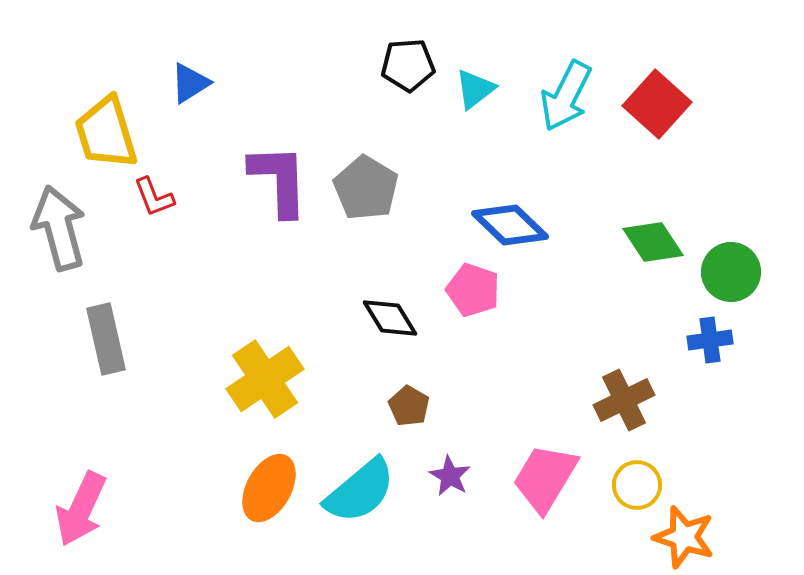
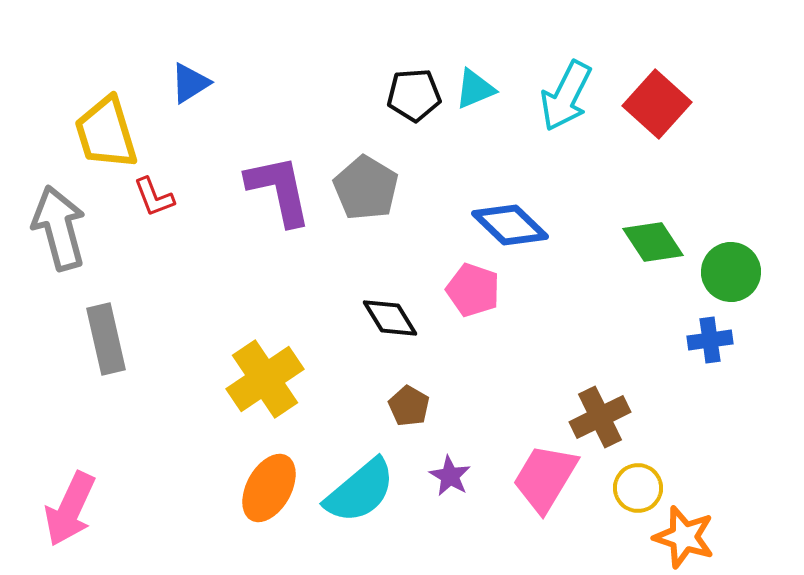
black pentagon: moved 6 px right, 30 px down
cyan triangle: rotated 15 degrees clockwise
purple L-shape: moved 10 px down; rotated 10 degrees counterclockwise
brown cross: moved 24 px left, 17 px down
yellow circle: moved 1 px right, 3 px down
pink arrow: moved 11 px left
